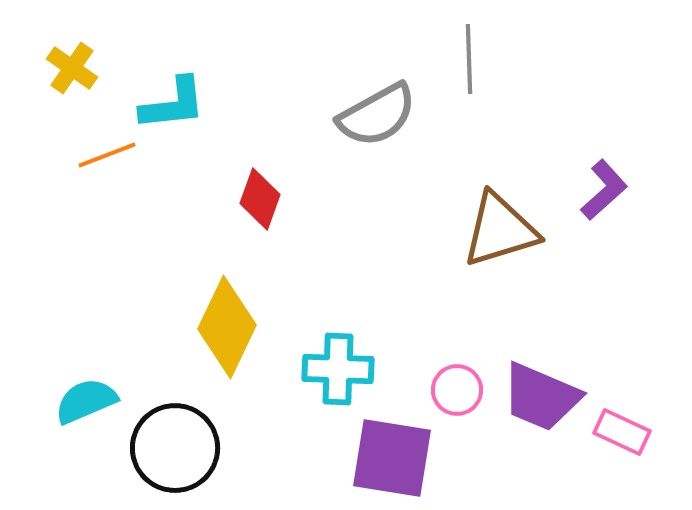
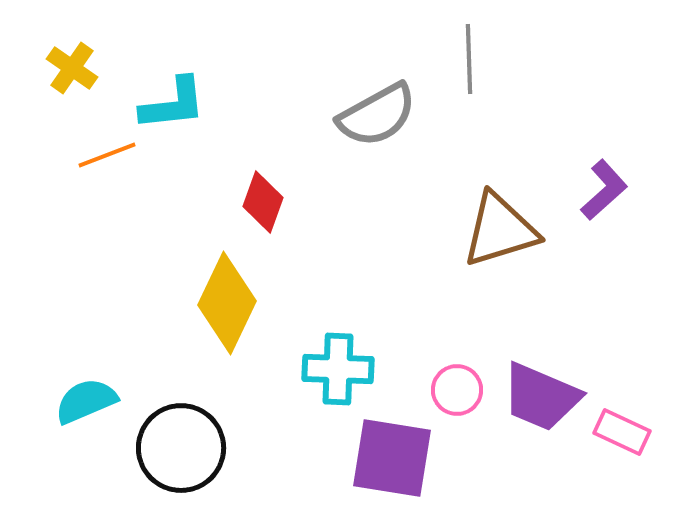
red diamond: moved 3 px right, 3 px down
yellow diamond: moved 24 px up
black circle: moved 6 px right
